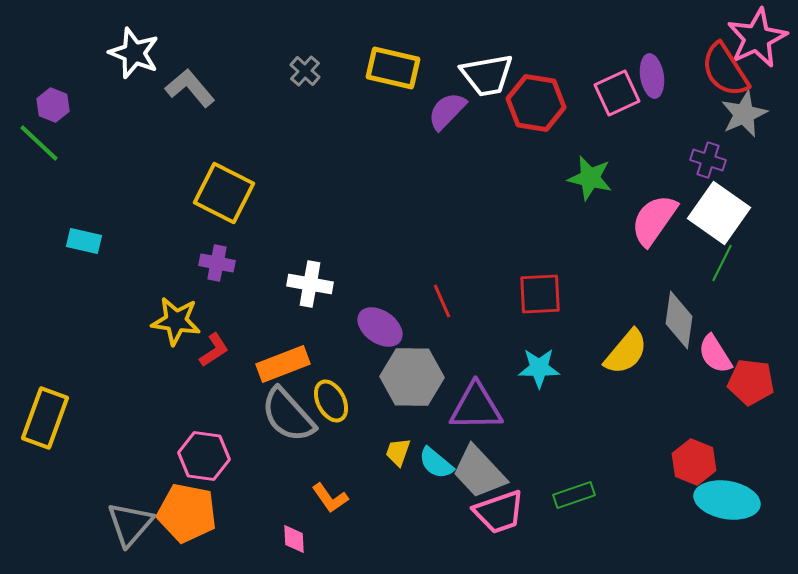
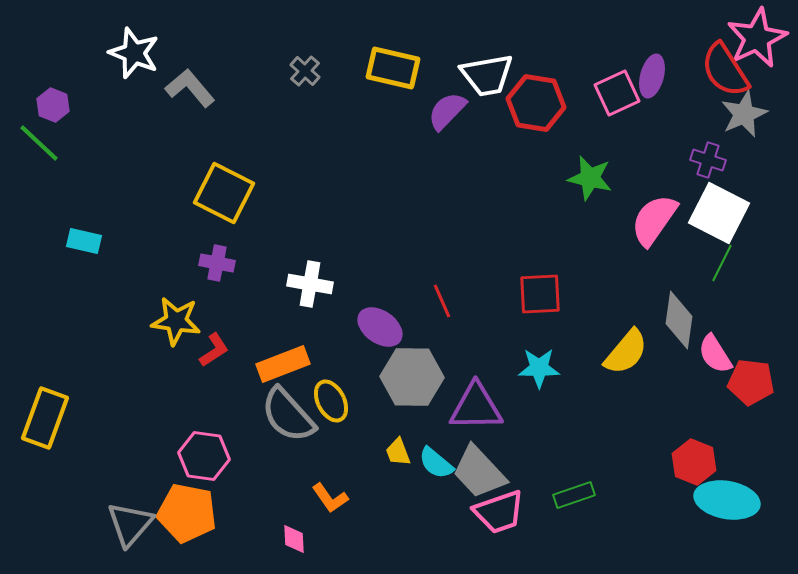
purple ellipse at (652, 76): rotated 24 degrees clockwise
white square at (719, 213): rotated 8 degrees counterclockwise
yellow trapezoid at (398, 452): rotated 40 degrees counterclockwise
